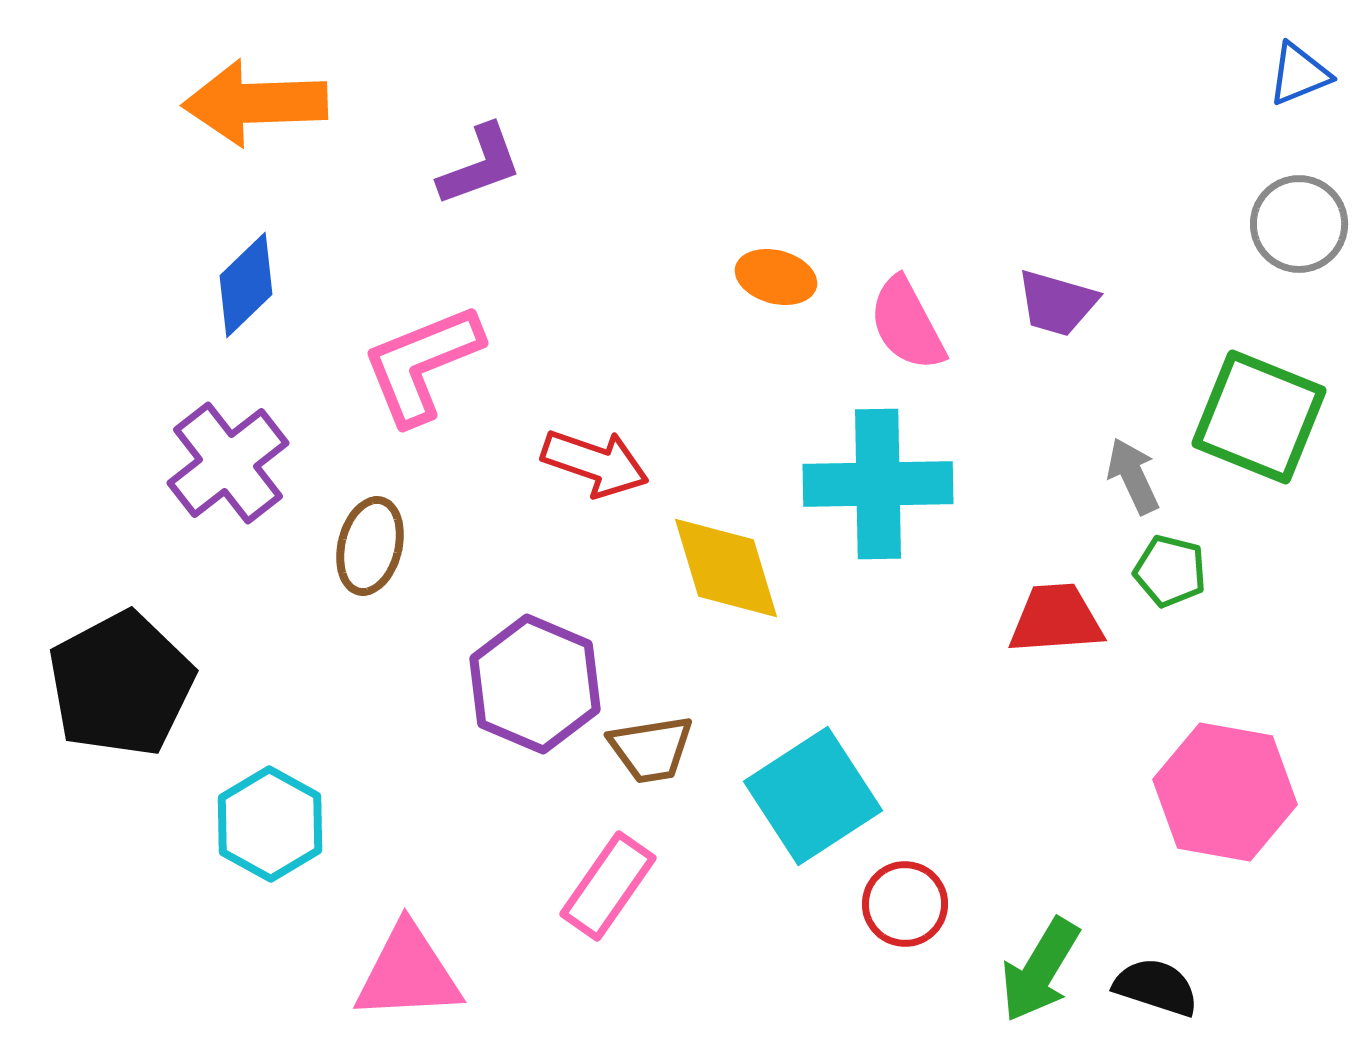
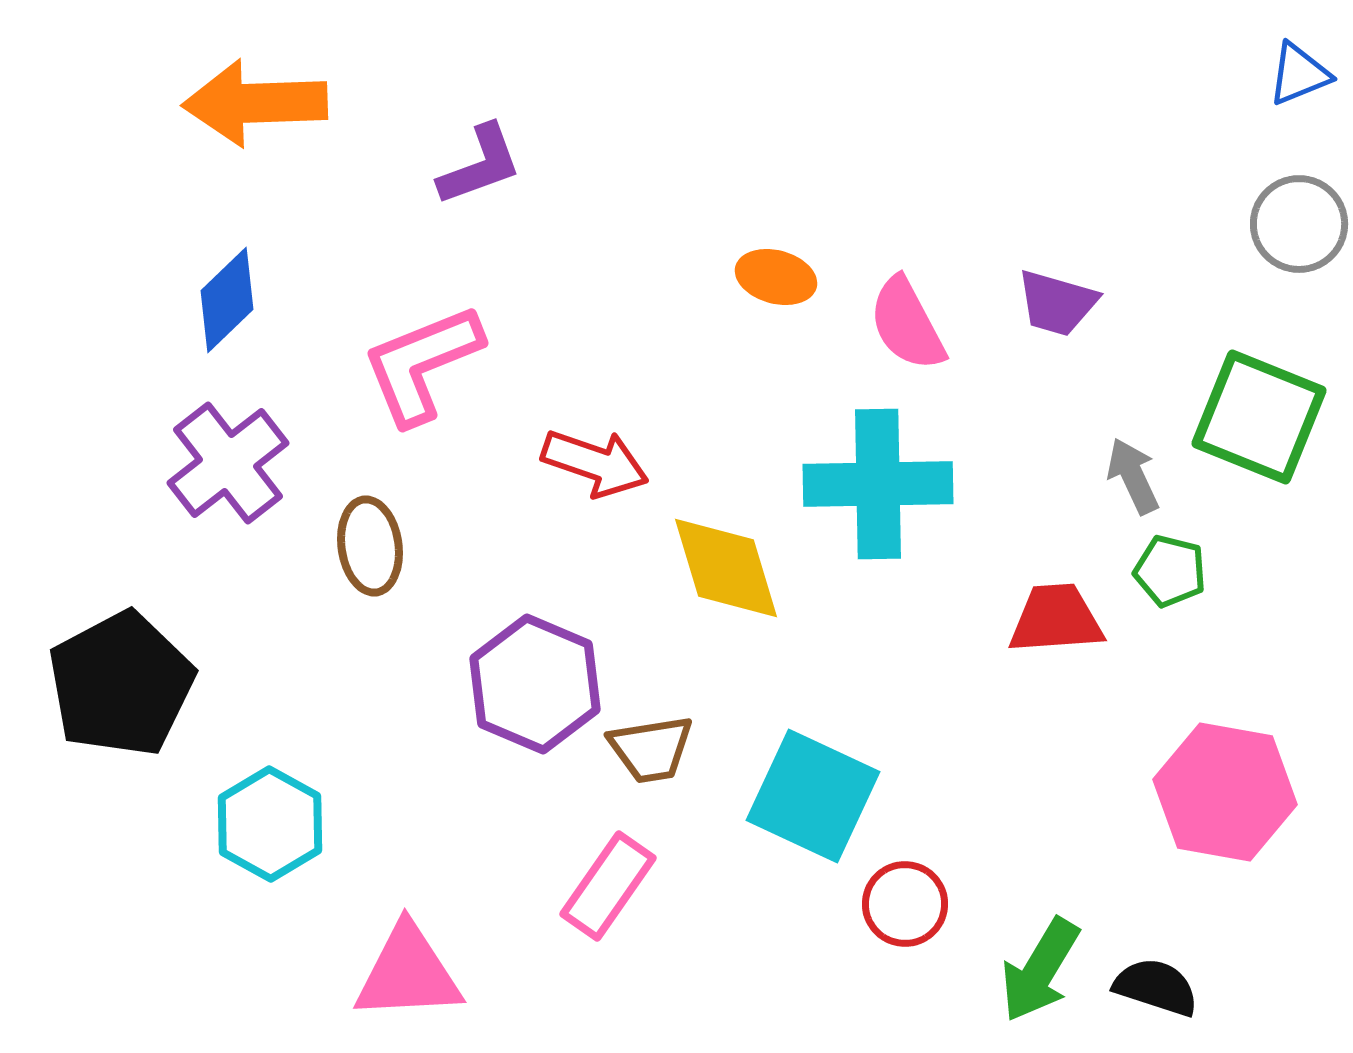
blue diamond: moved 19 px left, 15 px down
brown ellipse: rotated 22 degrees counterclockwise
cyan square: rotated 32 degrees counterclockwise
